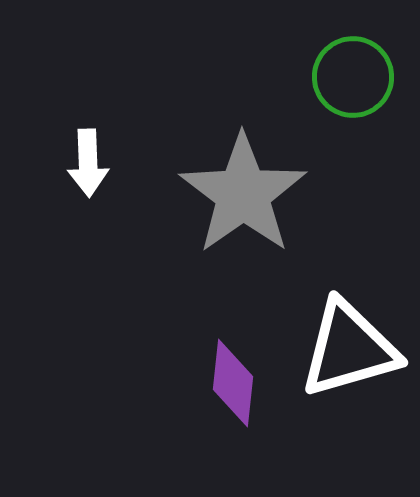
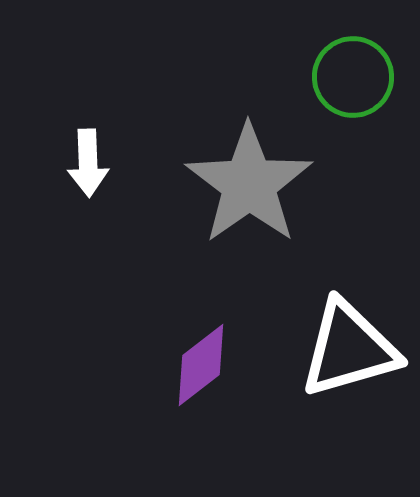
gray star: moved 6 px right, 10 px up
purple diamond: moved 32 px left, 18 px up; rotated 46 degrees clockwise
